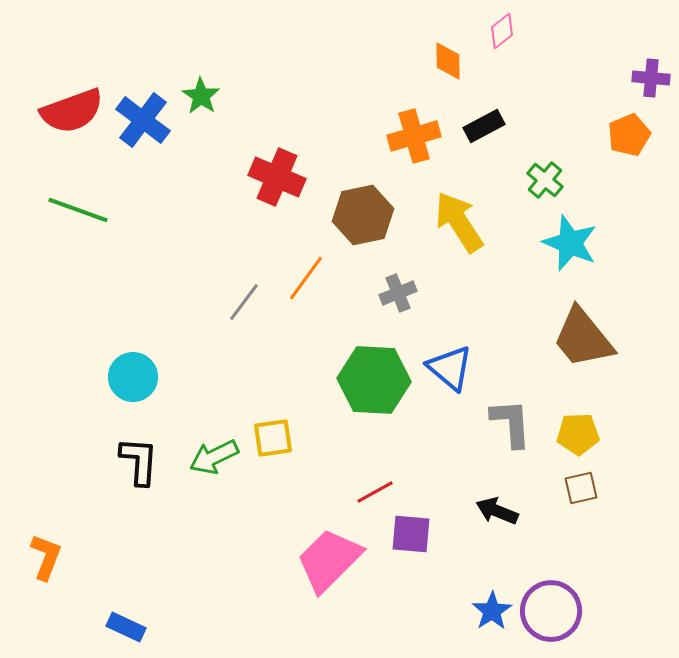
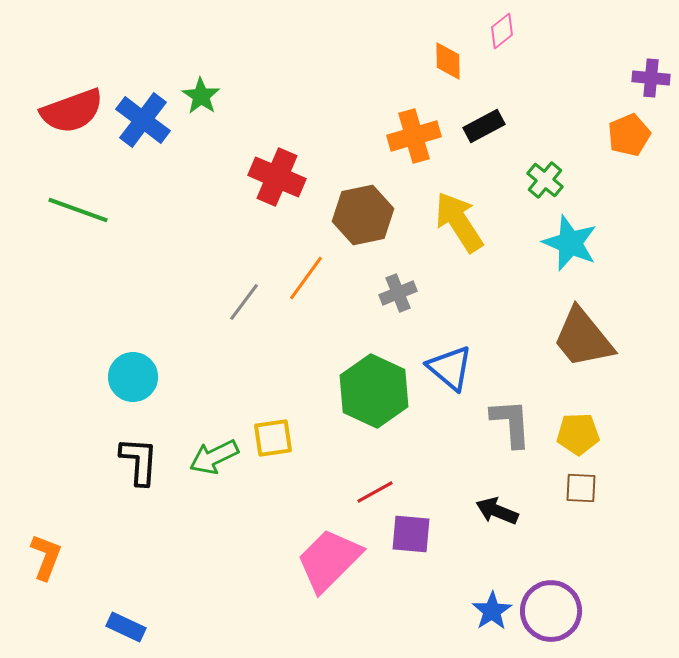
green hexagon: moved 11 px down; rotated 22 degrees clockwise
brown square: rotated 16 degrees clockwise
